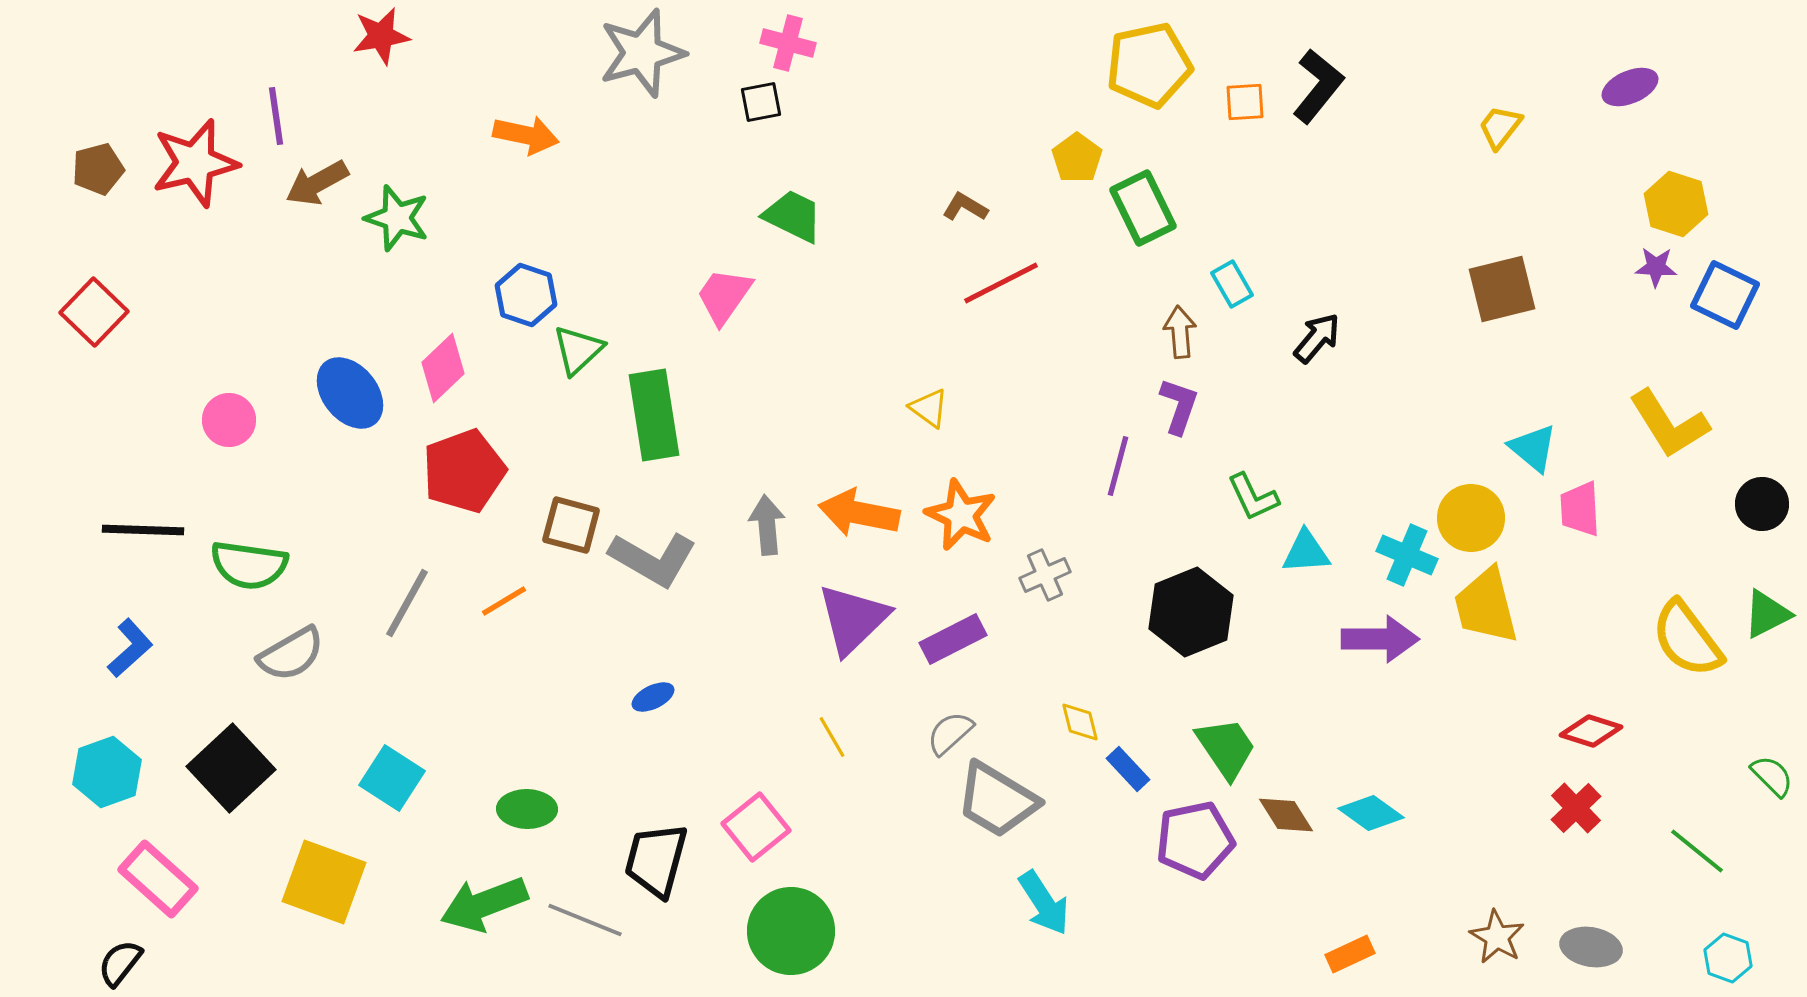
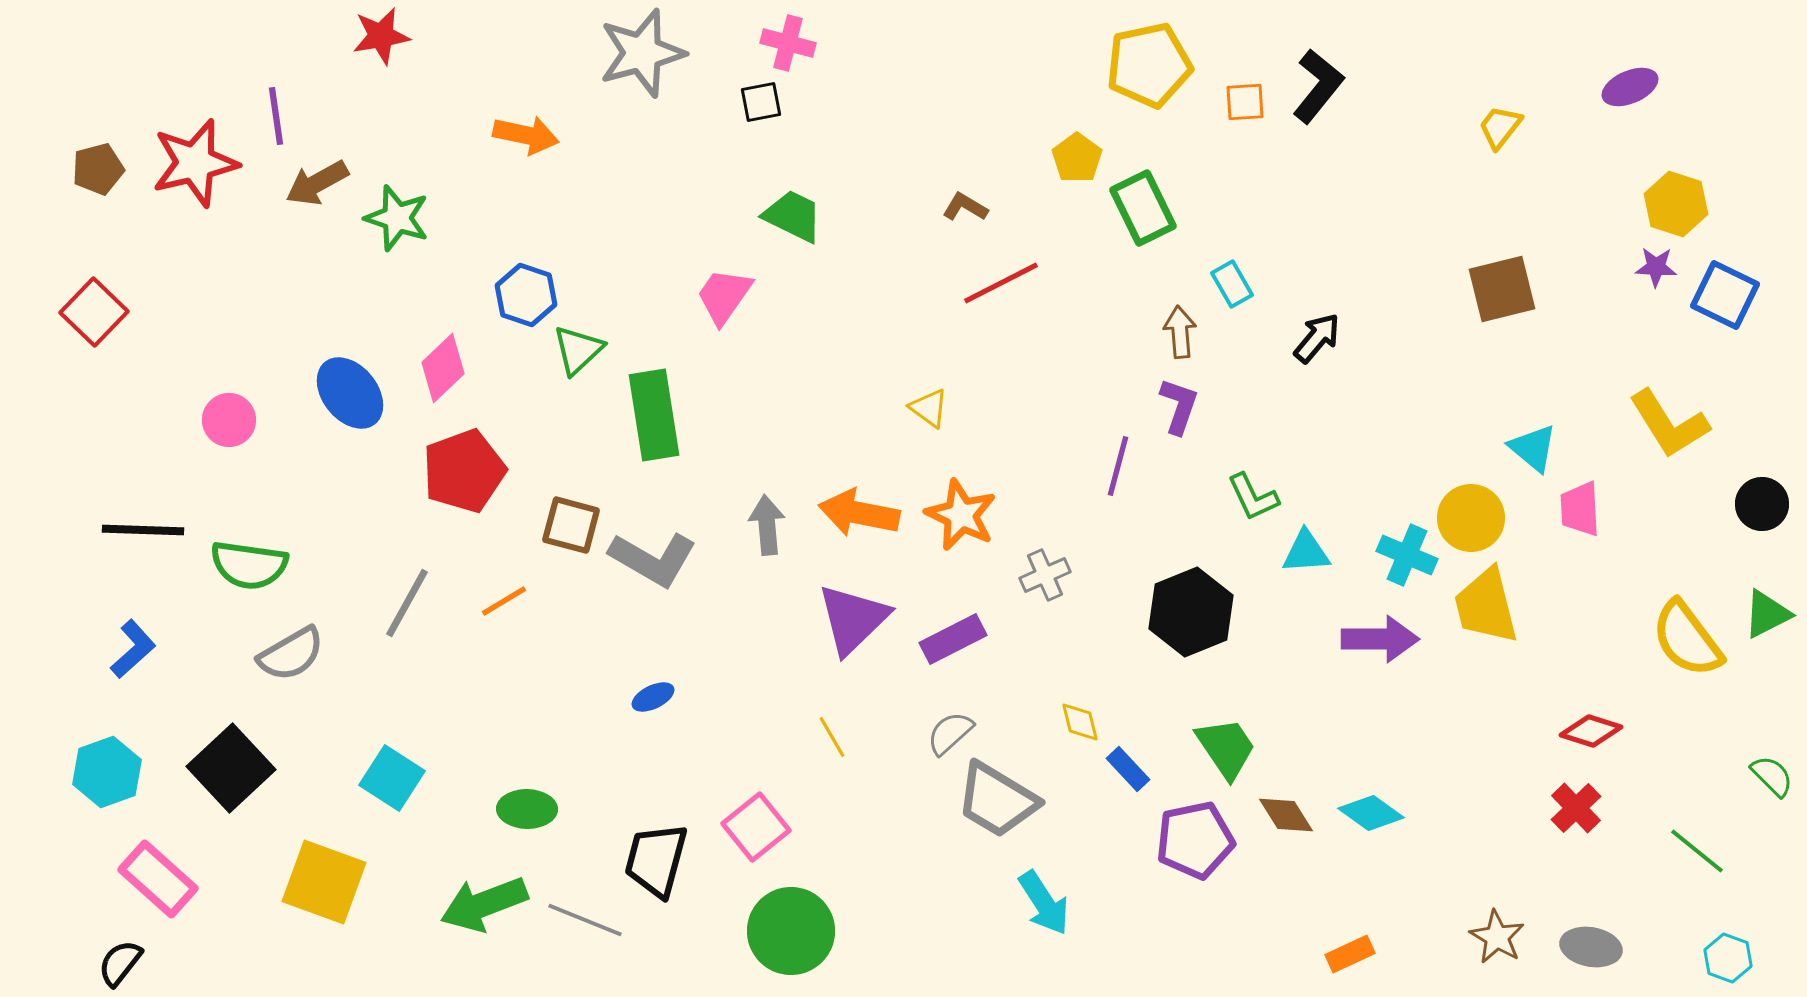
blue L-shape at (130, 648): moved 3 px right, 1 px down
